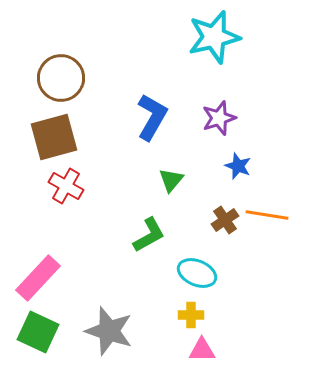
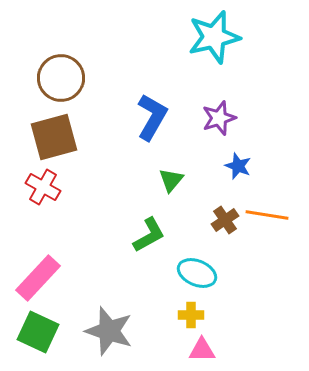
red cross: moved 23 px left, 1 px down
